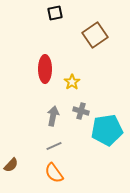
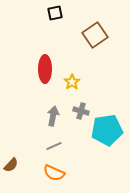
orange semicircle: rotated 30 degrees counterclockwise
